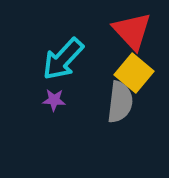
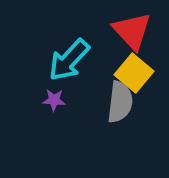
cyan arrow: moved 6 px right, 1 px down
